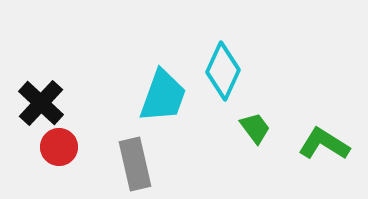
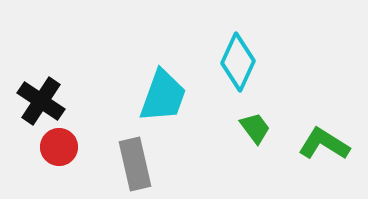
cyan diamond: moved 15 px right, 9 px up
black cross: moved 2 px up; rotated 9 degrees counterclockwise
